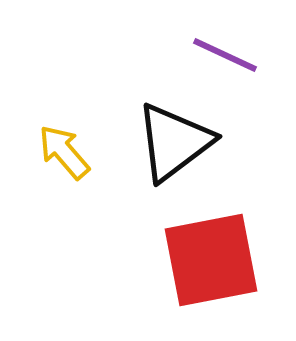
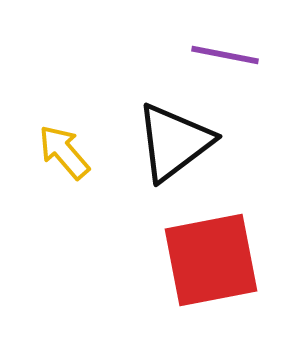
purple line: rotated 14 degrees counterclockwise
